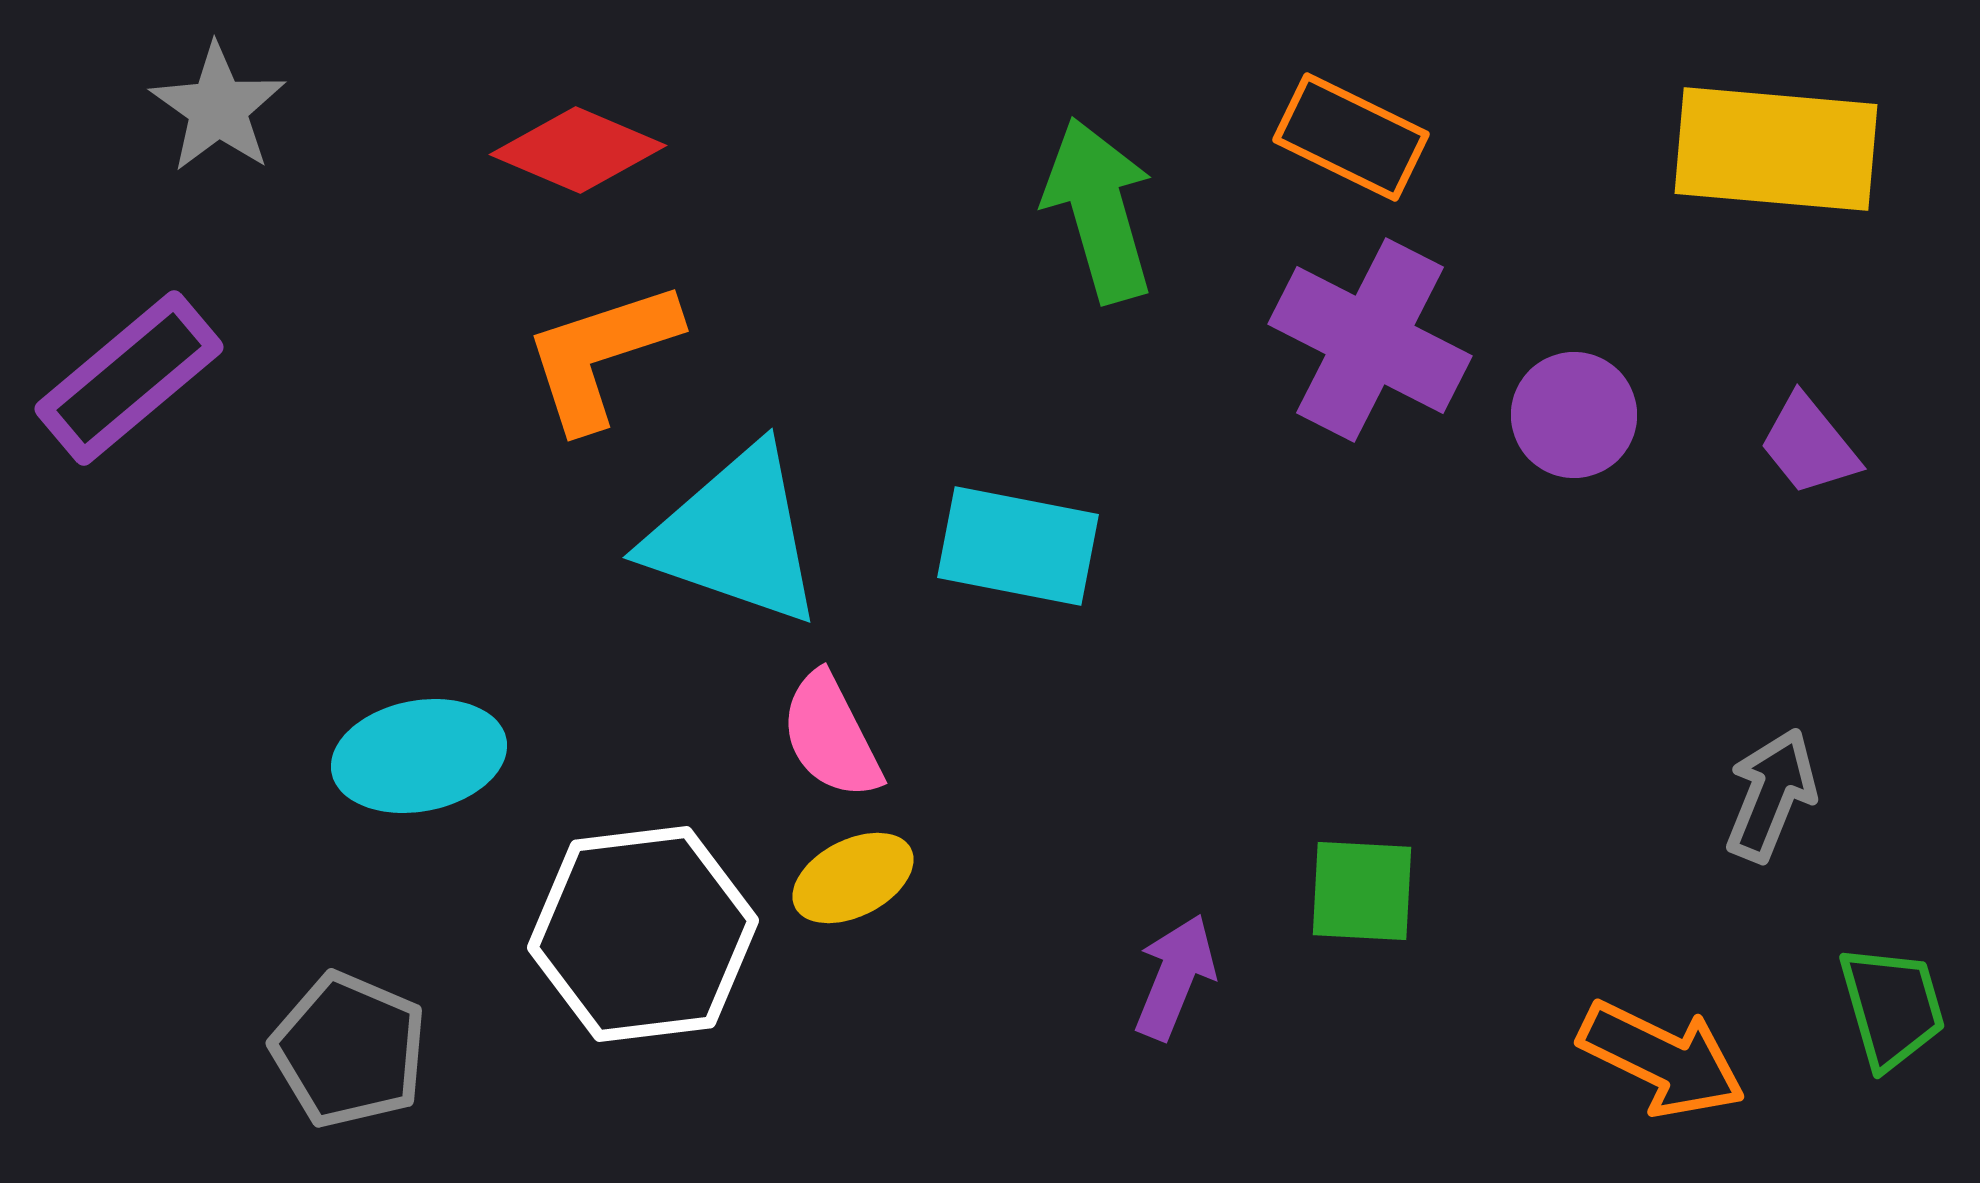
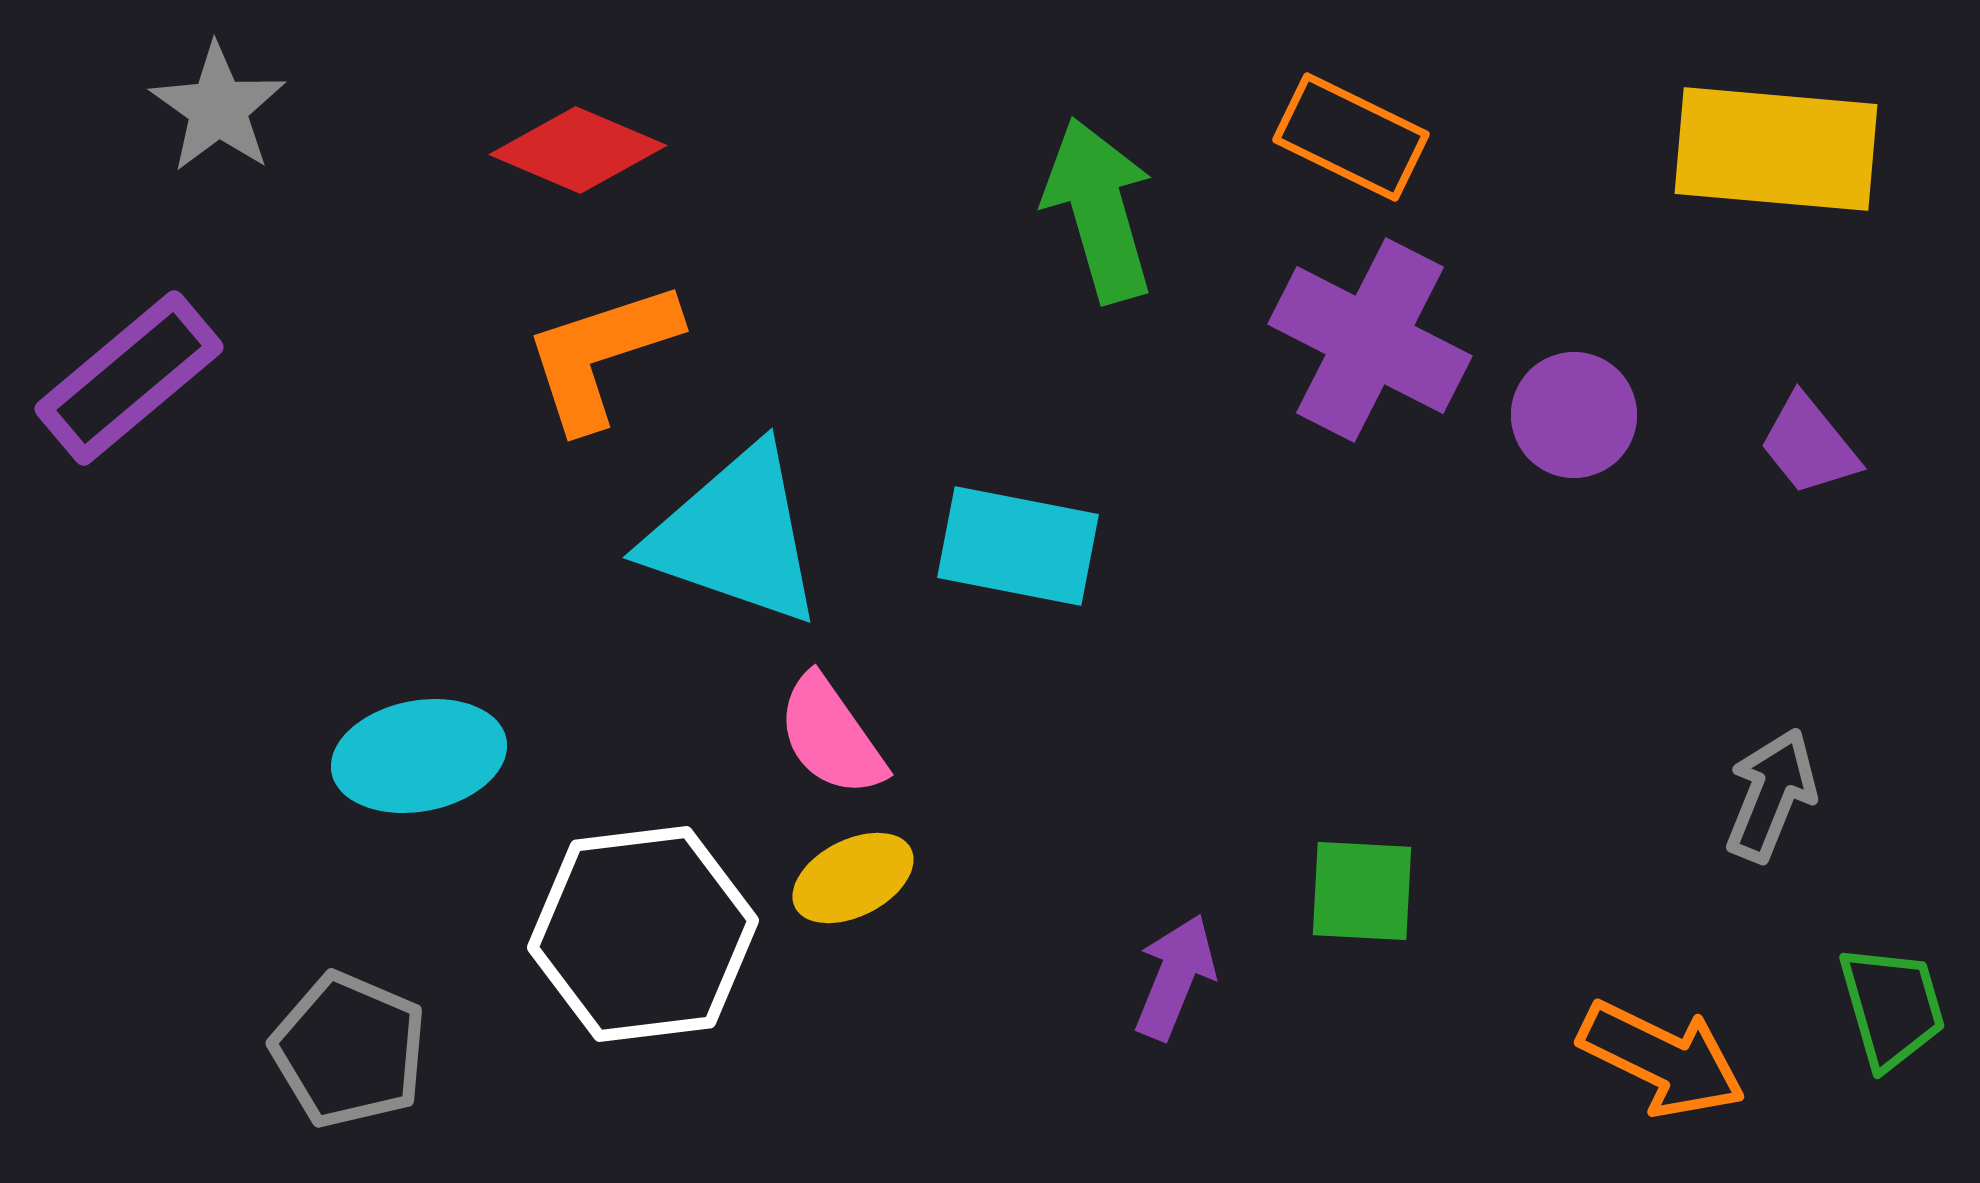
pink semicircle: rotated 8 degrees counterclockwise
